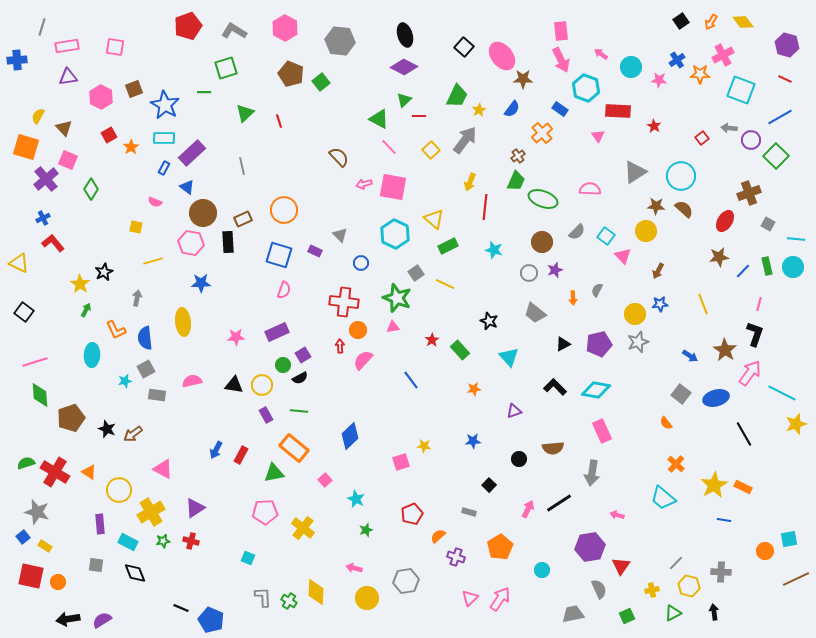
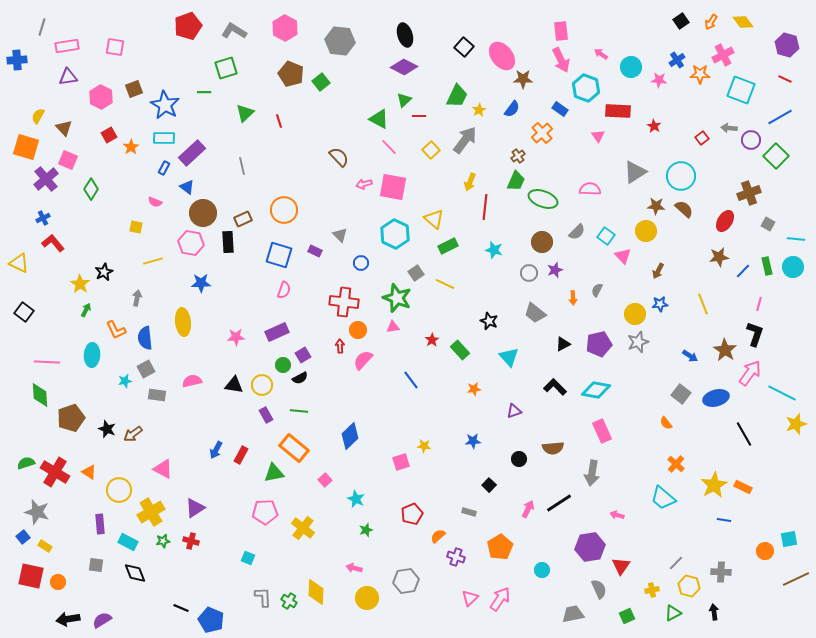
pink line at (35, 362): moved 12 px right; rotated 20 degrees clockwise
